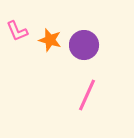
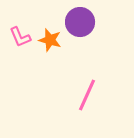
pink L-shape: moved 3 px right, 6 px down
purple circle: moved 4 px left, 23 px up
